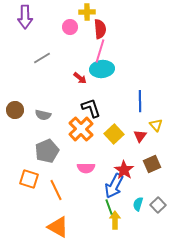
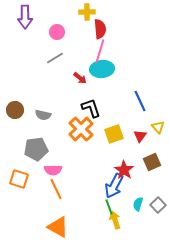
pink circle: moved 13 px left, 5 px down
gray line: moved 13 px right
blue line: rotated 25 degrees counterclockwise
yellow triangle: moved 2 px right, 2 px down
yellow square: rotated 24 degrees clockwise
gray pentagon: moved 11 px left, 2 px up; rotated 15 degrees clockwise
brown square: moved 2 px up
pink semicircle: moved 33 px left, 2 px down
orange square: moved 10 px left
orange line: moved 1 px up
yellow arrow: rotated 18 degrees counterclockwise
